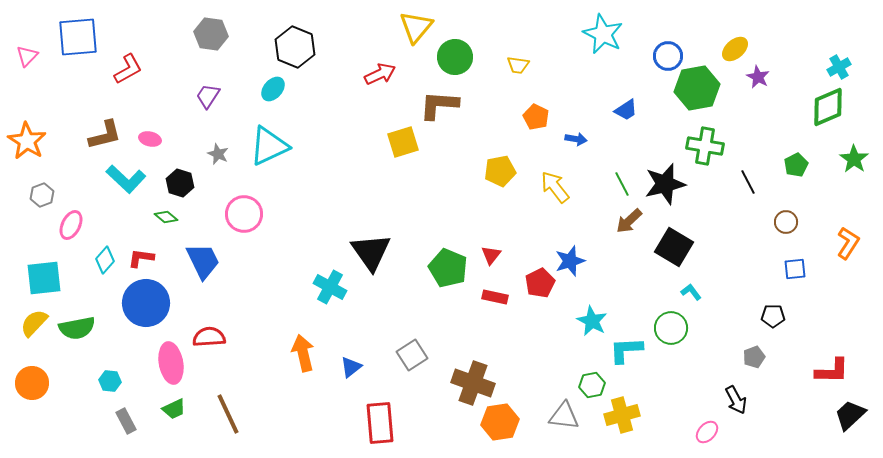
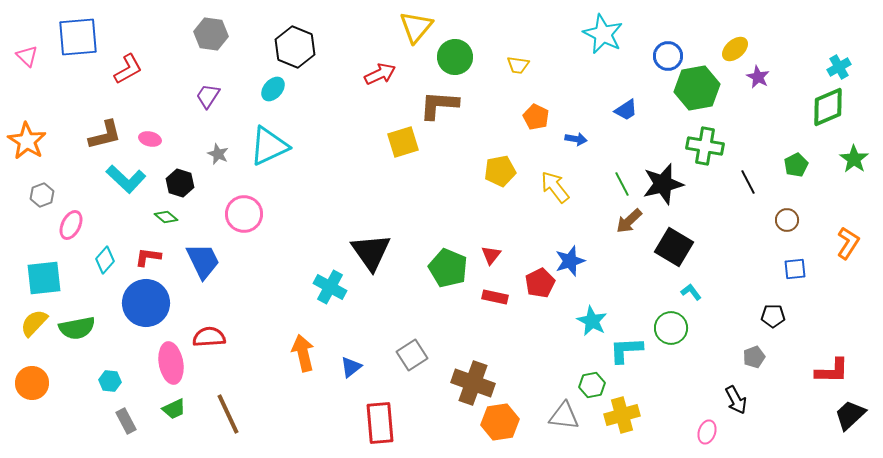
pink triangle at (27, 56): rotated 30 degrees counterclockwise
black star at (665, 184): moved 2 px left
brown circle at (786, 222): moved 1 px right, 2 px up
red L-shape at (141, 258): moved 7 px right, 1 px up
pink ellipse at (707, 432): rotated 25 degrees counterclockwise
